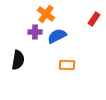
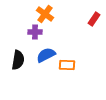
orange cross: moved 1 px left
blue semicircle: moved 11 px left, 19 px down
